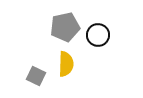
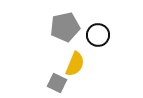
yellow semicircle: moved 9 px right; rotated 20 degrees clockwise
gray square: moved 21 px right, 7 px down
